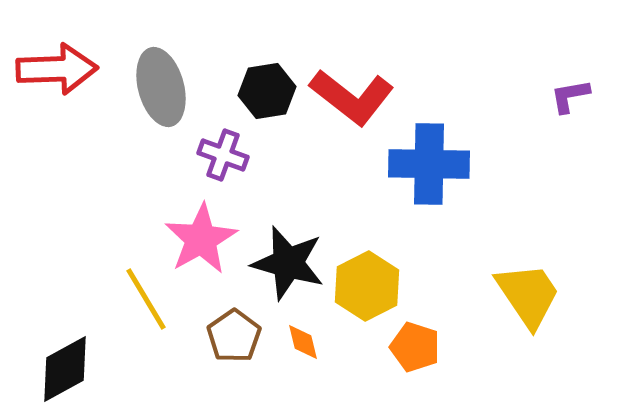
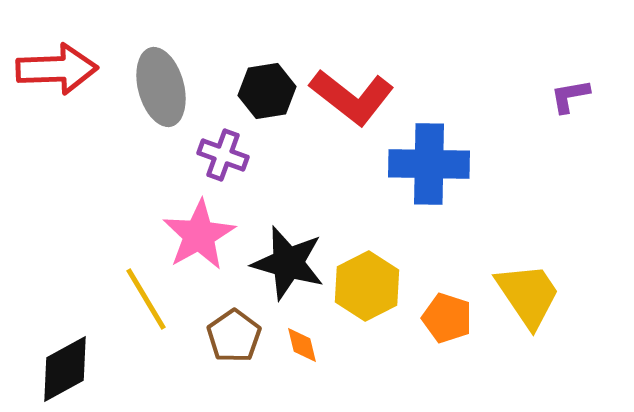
pink star: moved 2 px left, 4 px up
orange diamond: moved 1 px left, 3 px down
orange pentagon: moved 32 px right, 29 px up
